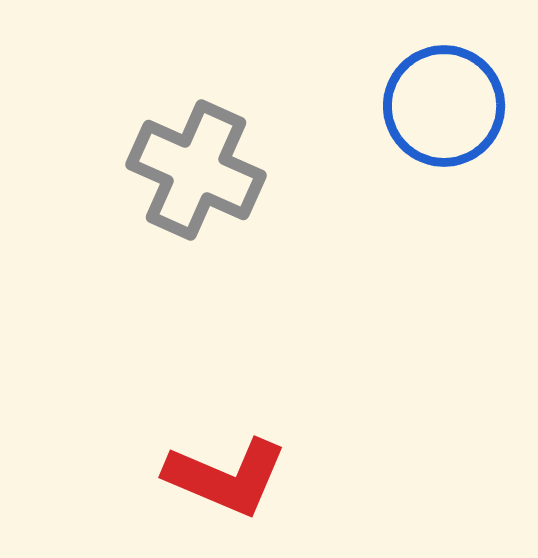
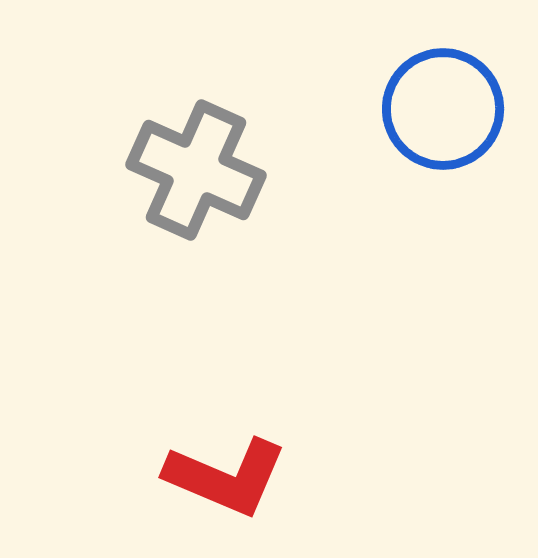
blue circle: moved 1 px left, 3 px down
